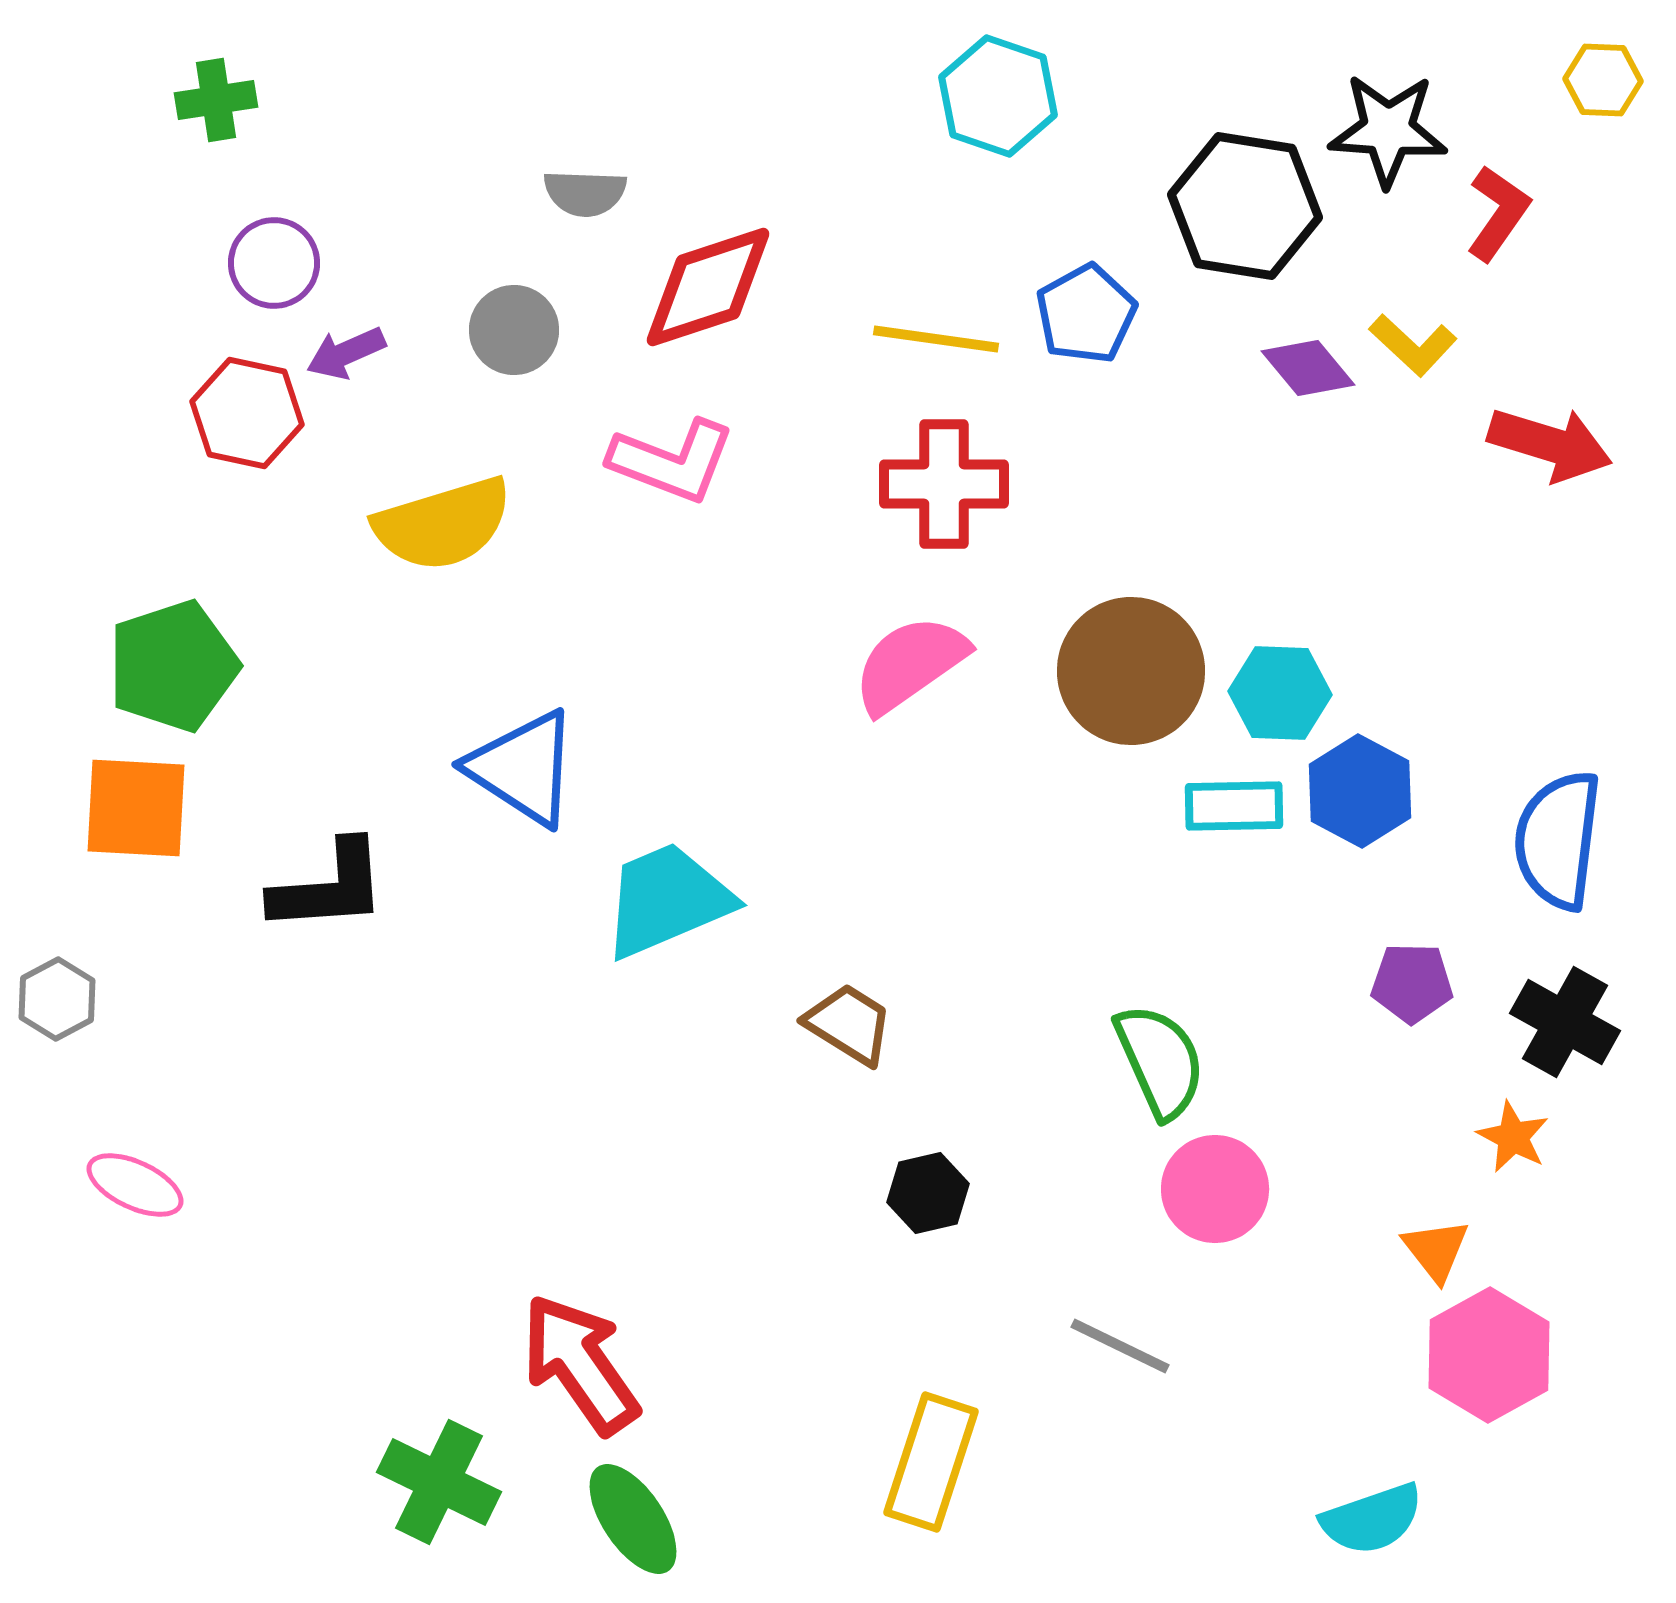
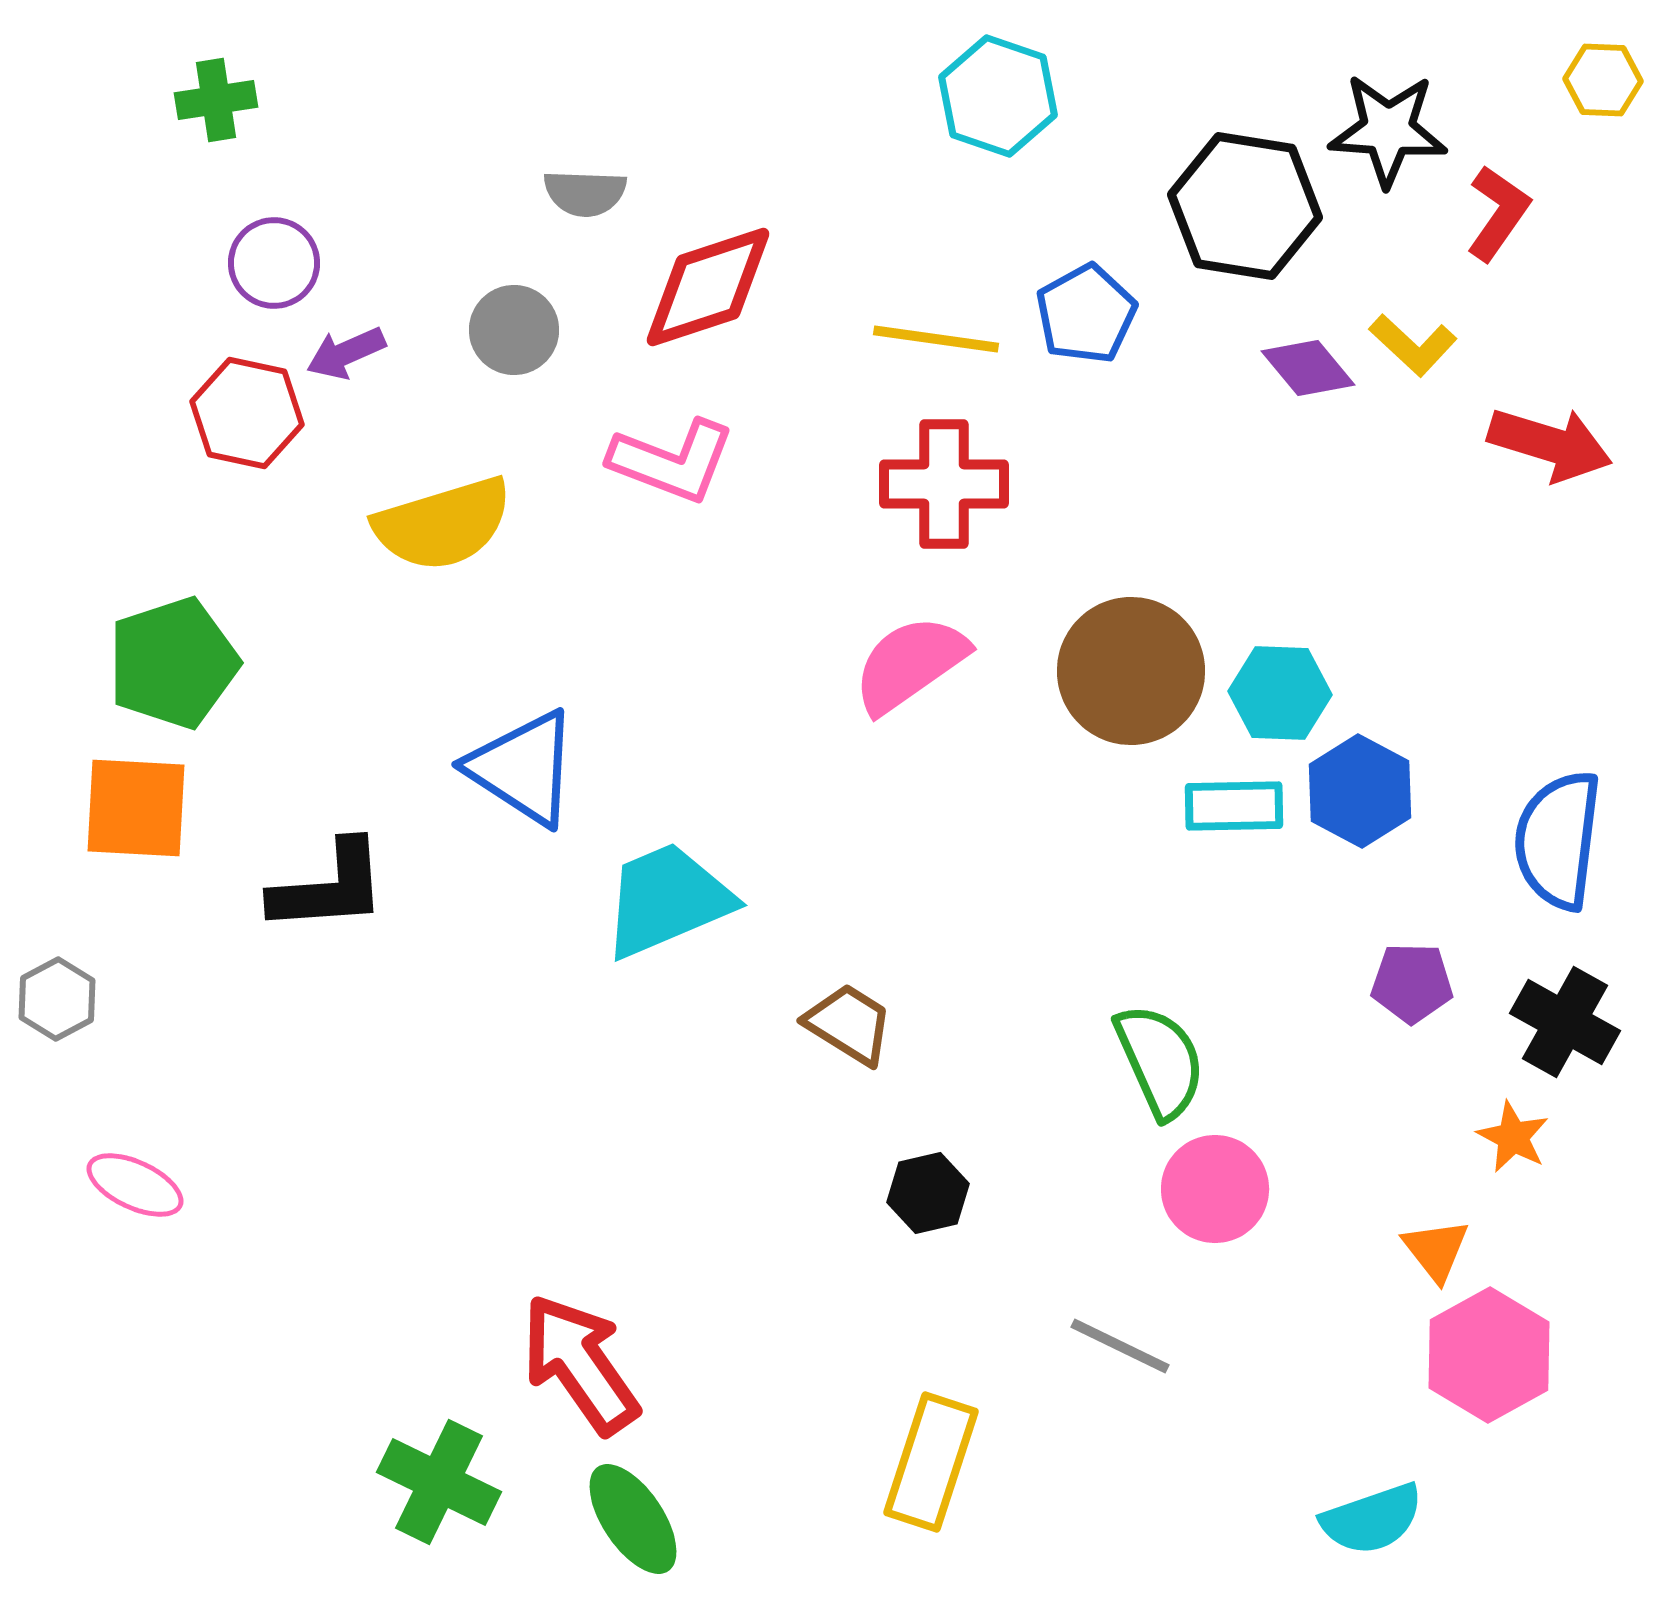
green pentagon at (173, 666): moved 3 px up
